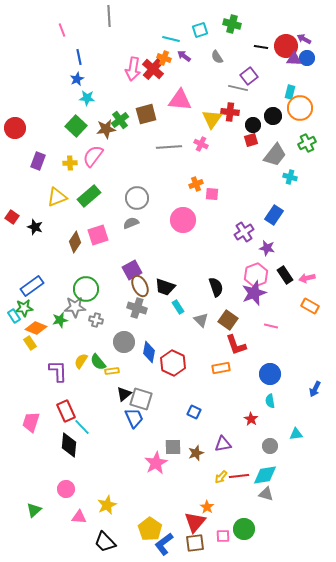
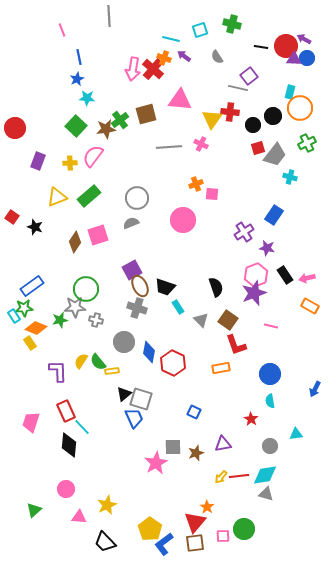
red square at (251, 140): moved 7 px right, 8 px down
